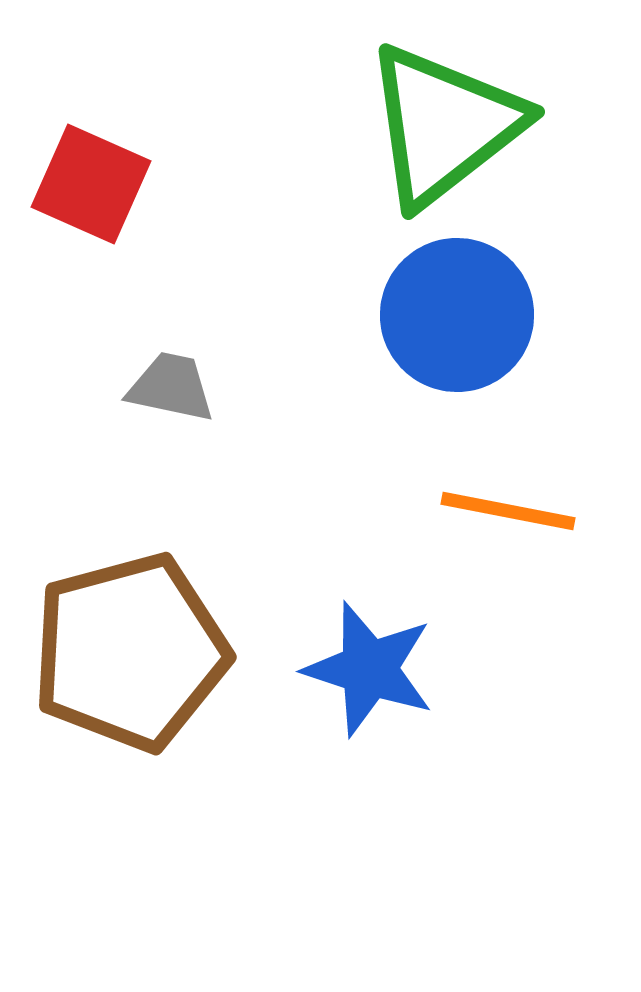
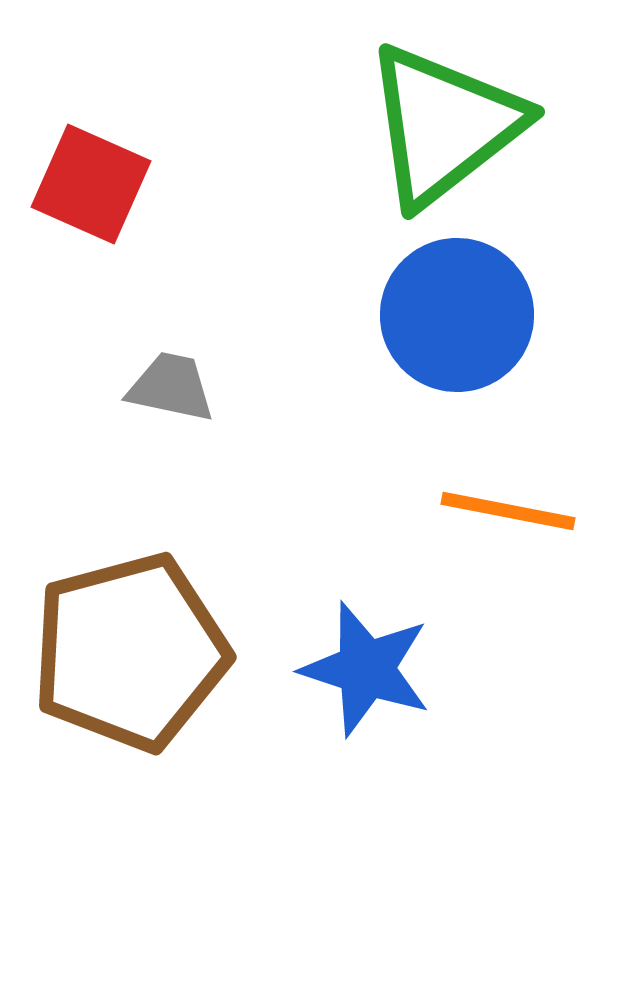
blue star: moved 3 px left
